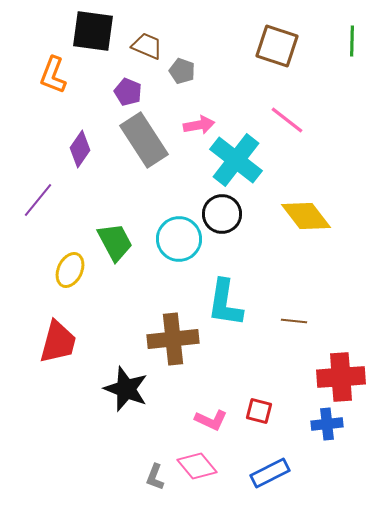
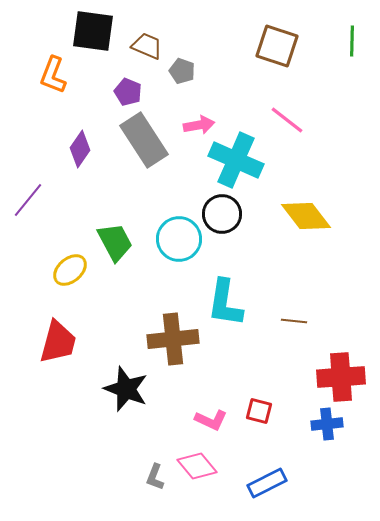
cyan cross: rotated 14 degrees counterclockwise
purple line: moved 10 px left
yellow ellipse: rotated 24 degrees clockwise
blue rectangle: moved 3 px left, 10 px down
